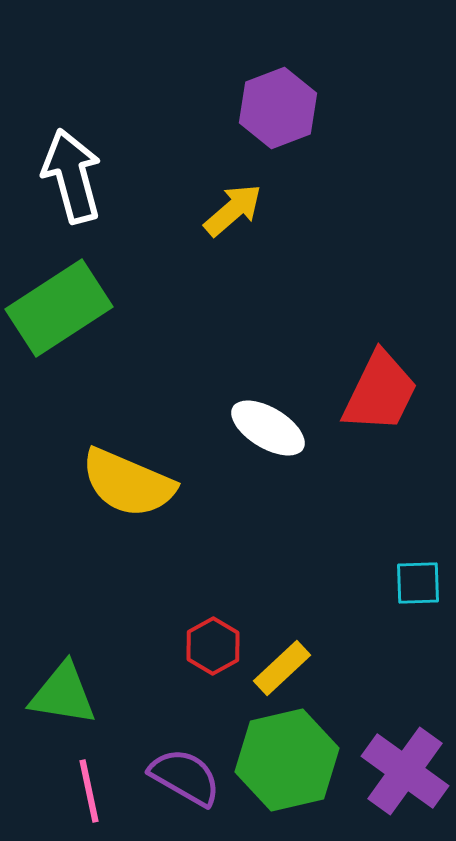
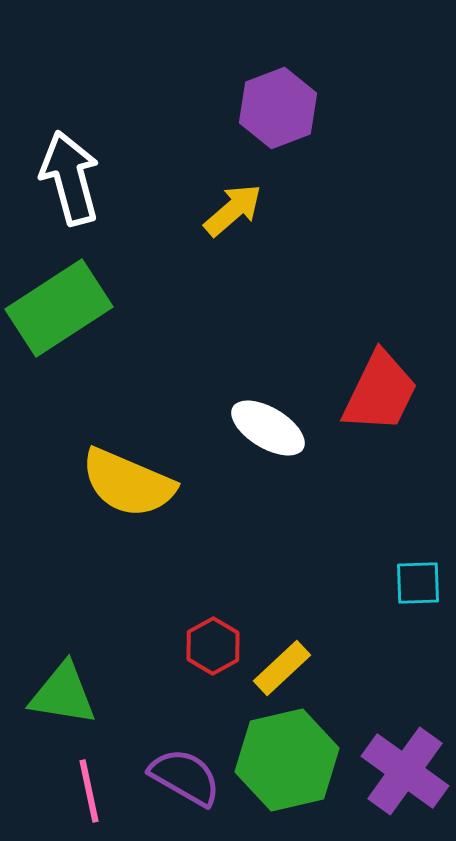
white arrow: moved 2 px left, 2 px down
